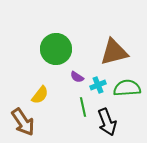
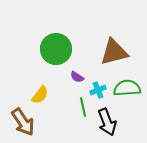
cyan cross: moved 5 px down
